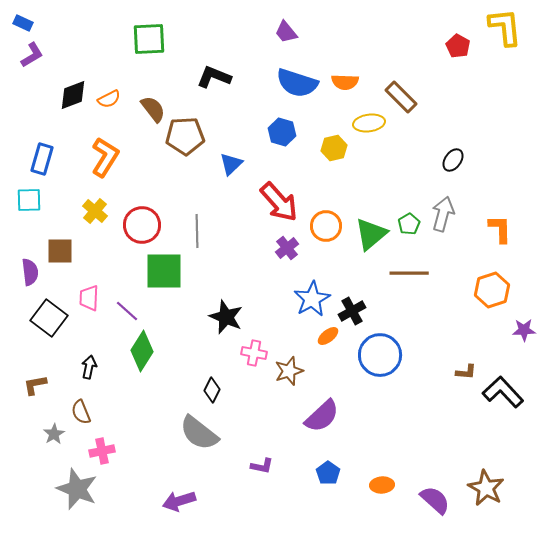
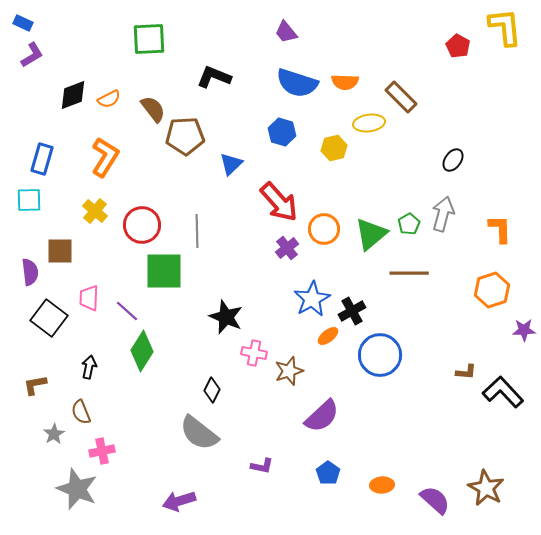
orange circle at (326, 226): moved 2 px left, 3 px down
